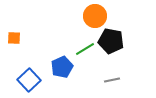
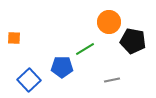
orange circle: moved 14 px right, 6 px down
black pentagon: moved 22 px right
blue pentagon: rotated 25 degrees clockwise
